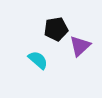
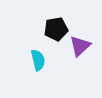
cyan semicircle: rotated 35 degrees clockwise
